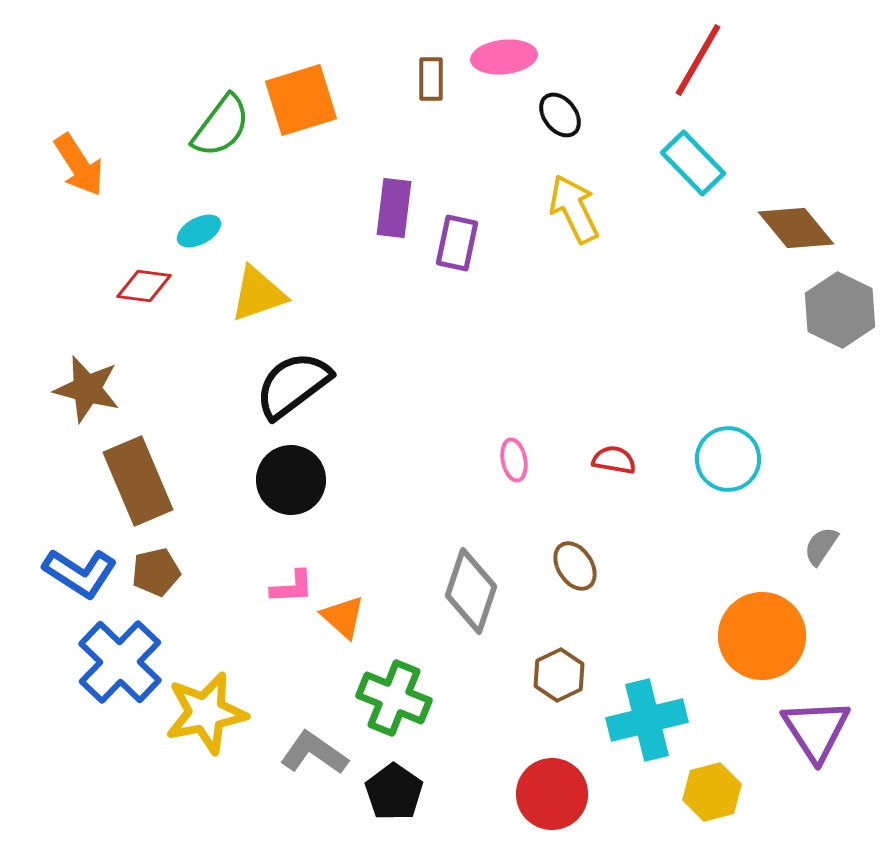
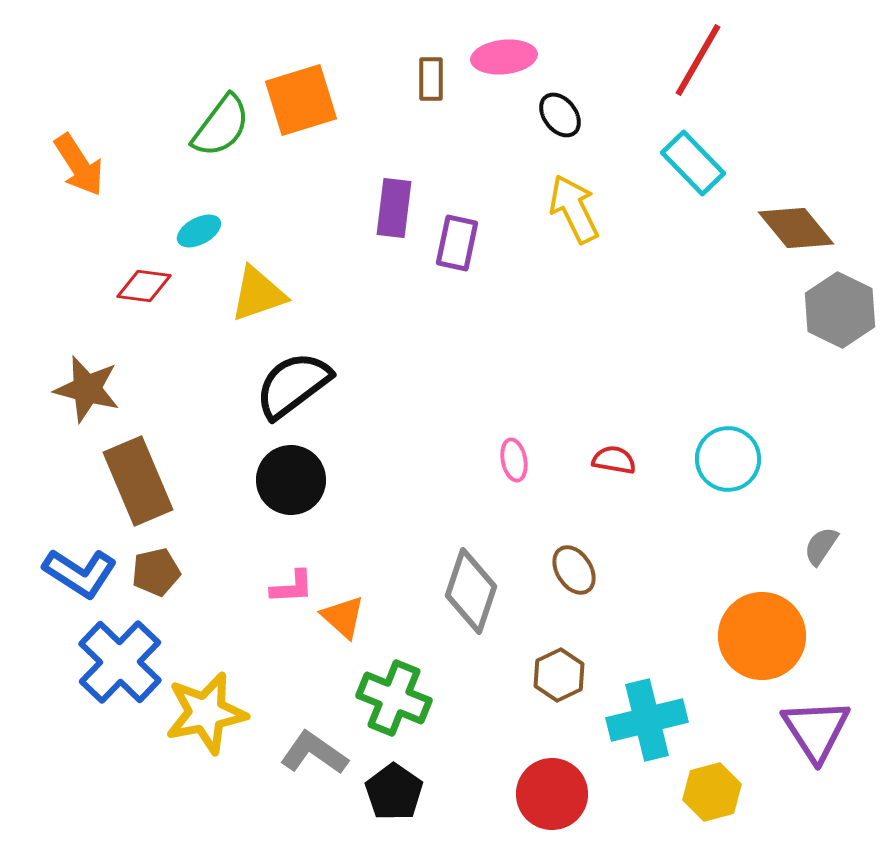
brown ellipse at (575, 566): moved 1 px left, 4 px down
